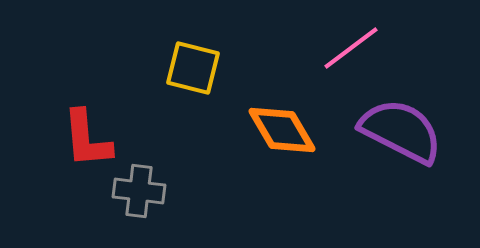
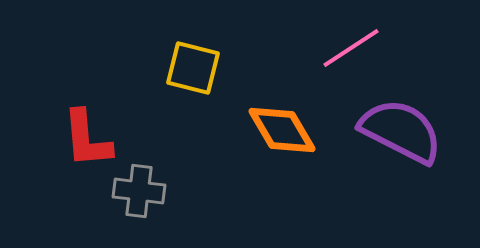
pink line: rotated 4 degrees clockwise
